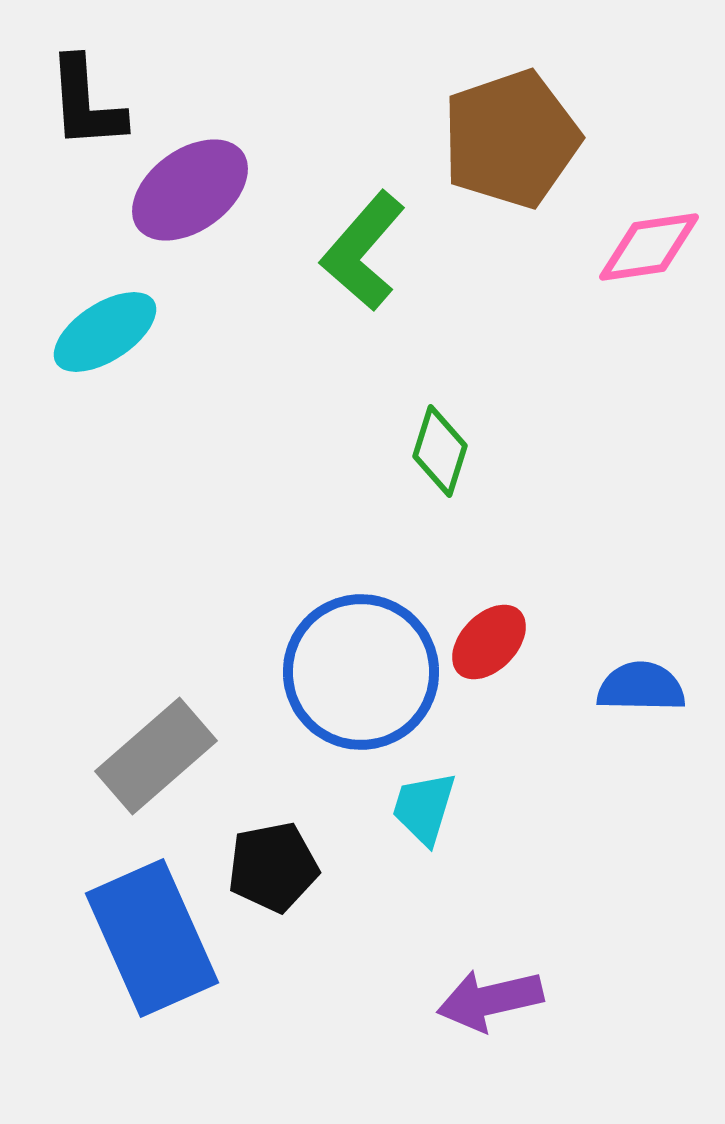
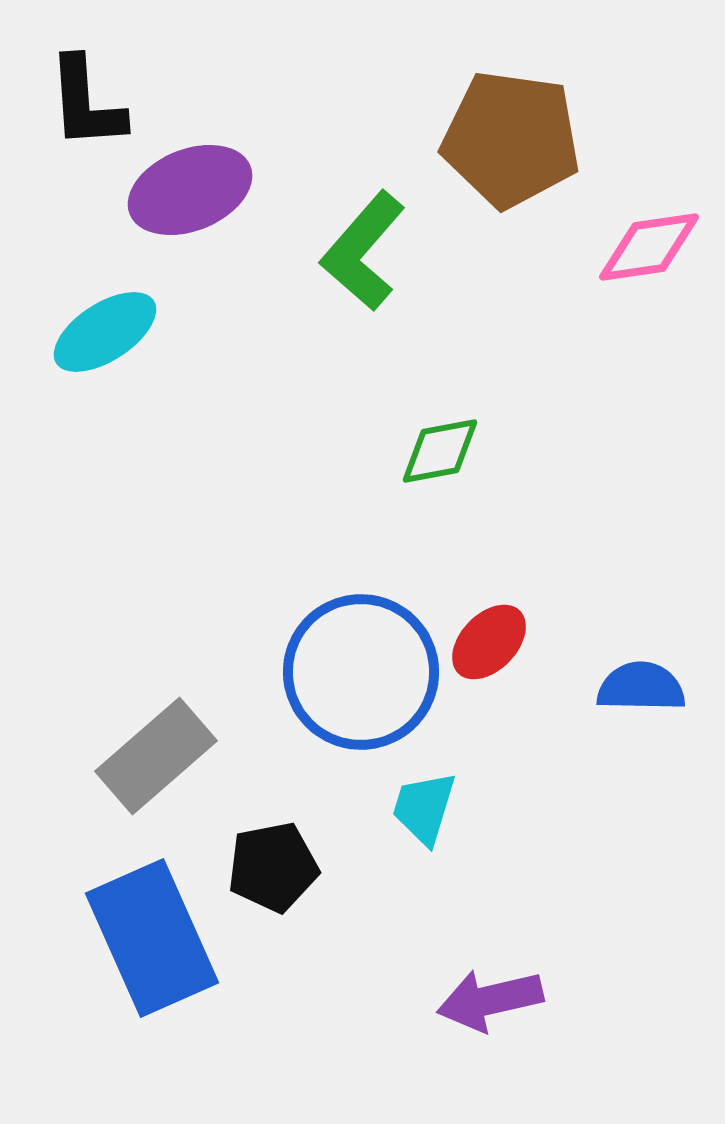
brown pentagon: rotated 27 degrees clockwise
purple ellipse: rotated 14 degrees clockwise
green diamond: rotated 62 degrees clockwise
